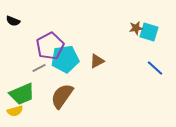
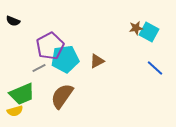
cyan square: rotated 12 degrees clockwise
